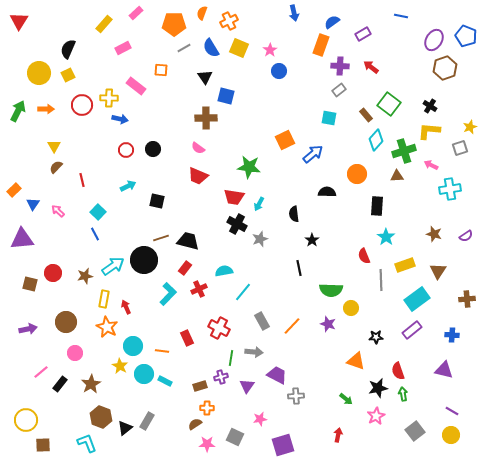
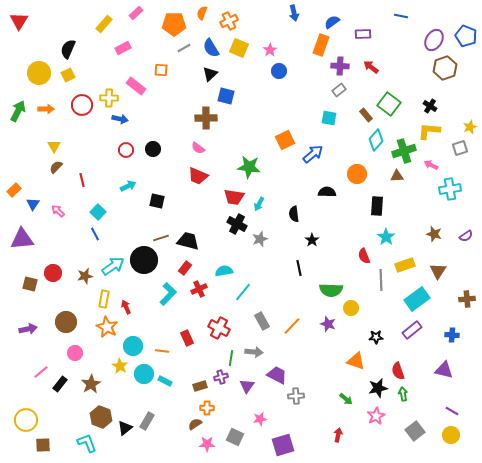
purple rectangle at (363, 34): rotated 28 degrees clockwise
black triangle at (205, 77): moved 5 px right, 3 px up; rotated 21 degrees clockwise
